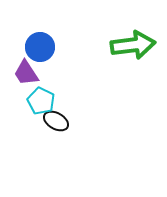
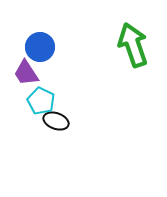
green arrow: rotated 102 degrees counterclockwise
black ellipse: rotated 10 degrees counterclockwise
